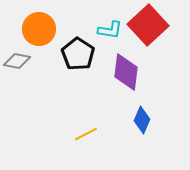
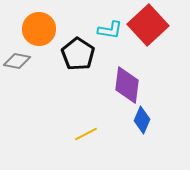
purple diamond: moved 1 px right, 13 px down
